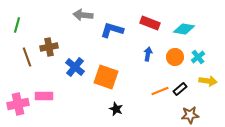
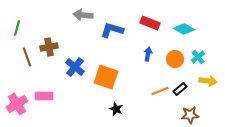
green line: moved 3 px down
cyan diamond: rotated 20 degrees clockwise
orange circle: moved 2 px down
pink cross: moved 1 px left; rotated 20 degrees counterclockwise
